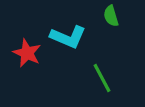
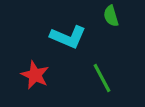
red star: moved 8 px right, 22 px down
